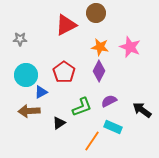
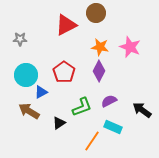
brown arrow: rotated 35 degrees clockwise
